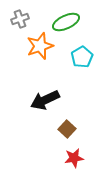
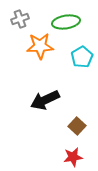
green ellipse: rotated 16 degrees clockwise
orange star: rotated 16 degrees clockwise
brown square: moved 10 px right, 3 px up
red star: moved 1 px left, 1 px up
